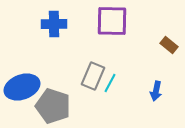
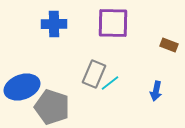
purple square: moved 1 px right, 2 px down
brown rectangle: rotated 18 degrees counterclockwise
gray rectangle: moved 1 px right, 2 px up
cyan line: rotated 24 degrees clockwise
gray pentagon: moved 1 px left, 1 px down
